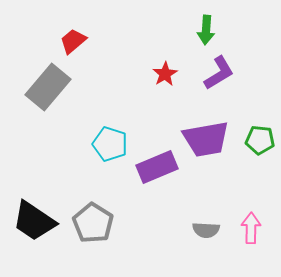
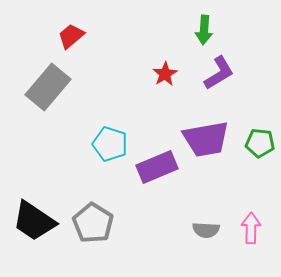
green arrow: moved 2 px left
red trapezoid: moved 2 px left, 5 px up
green pentagon: moved 3 px down
